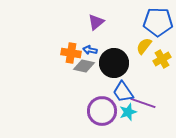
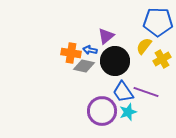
purple triangle: moved 10 px right, 14 px down
black circle: moved 1 px right, 2 px up
purple line: moved 3 px right, 11 px up
